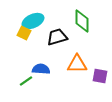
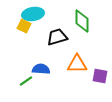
cyan ellipse: moved 7 px up; rotated 15 degrees clockwise
yellow square: moved 7 px up
